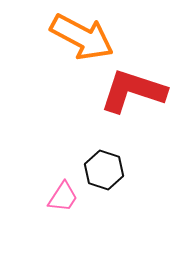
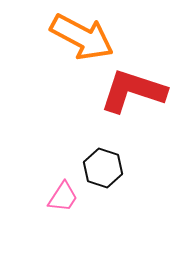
black hexagon: moved 1 px left, 2 px up
